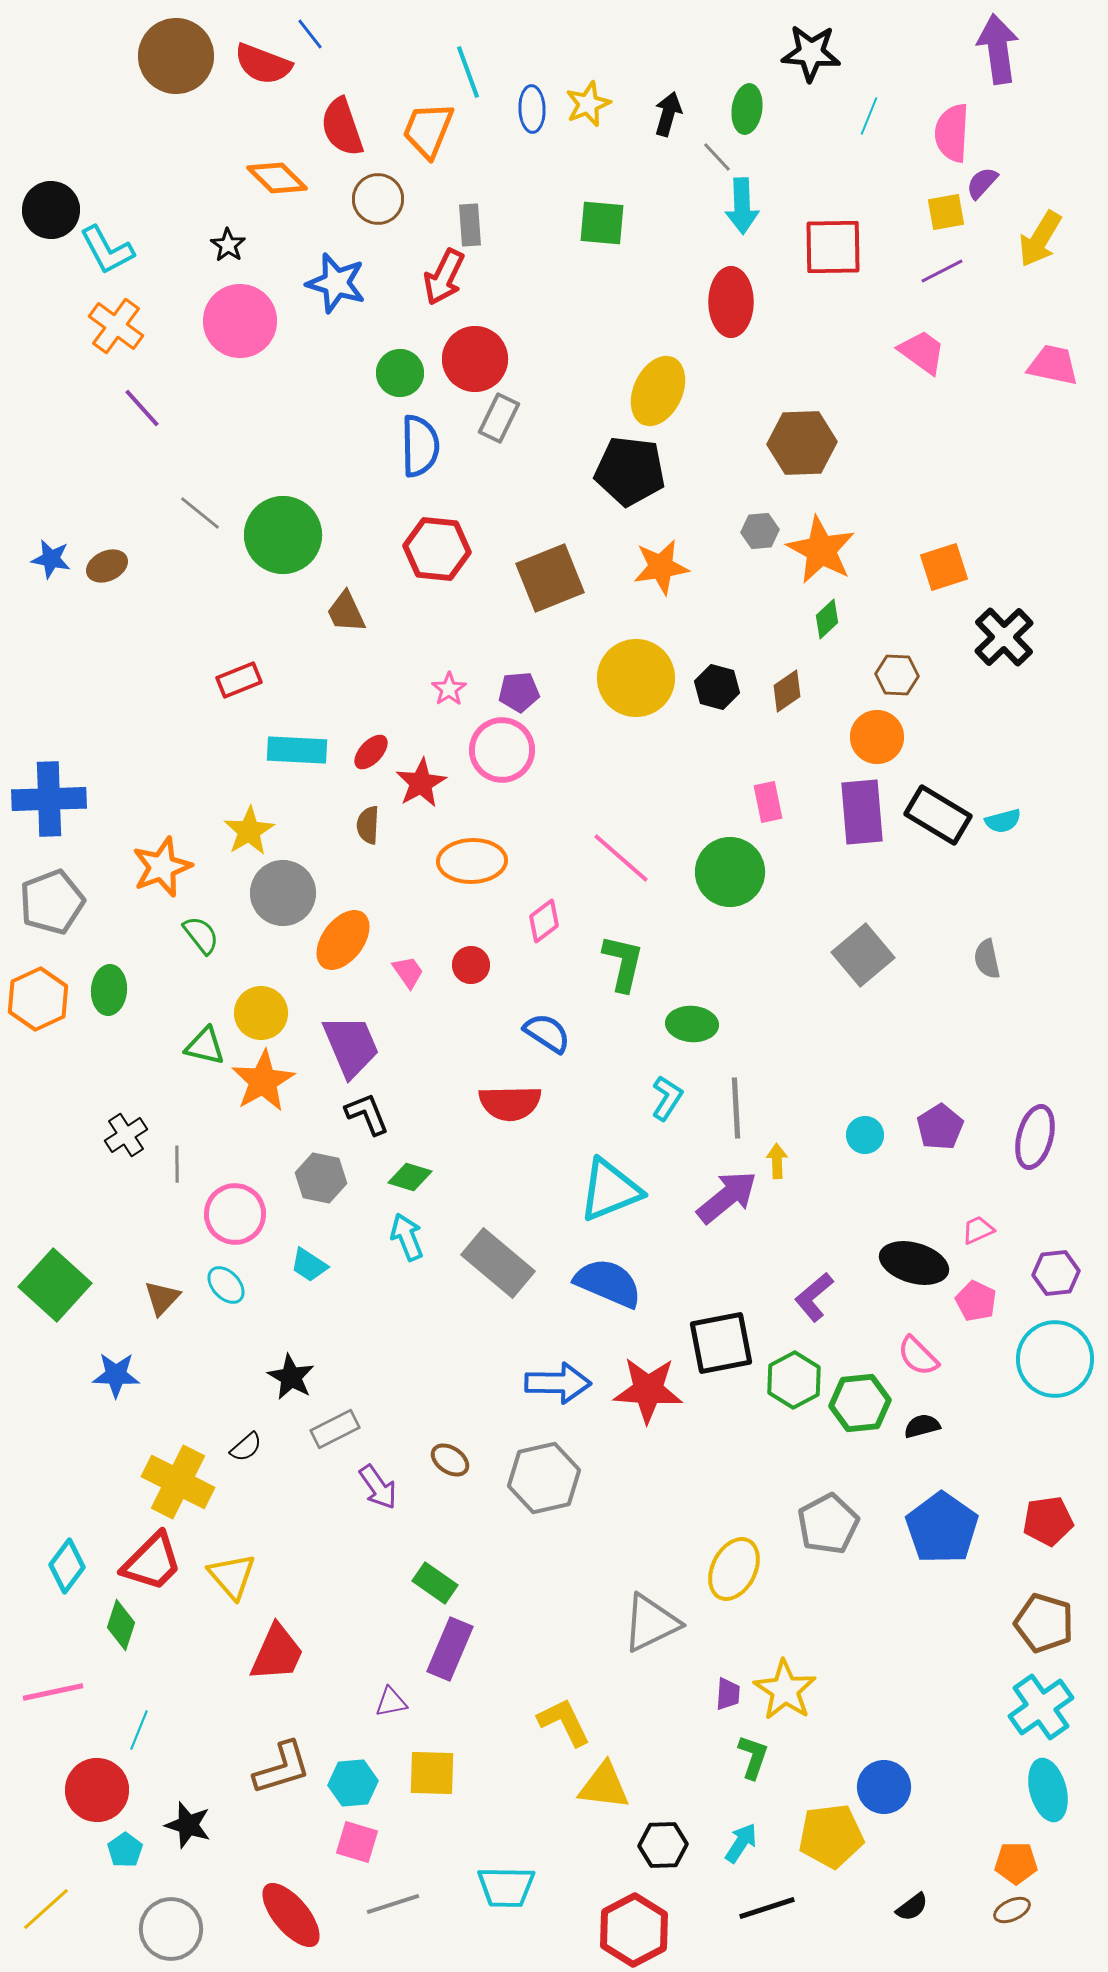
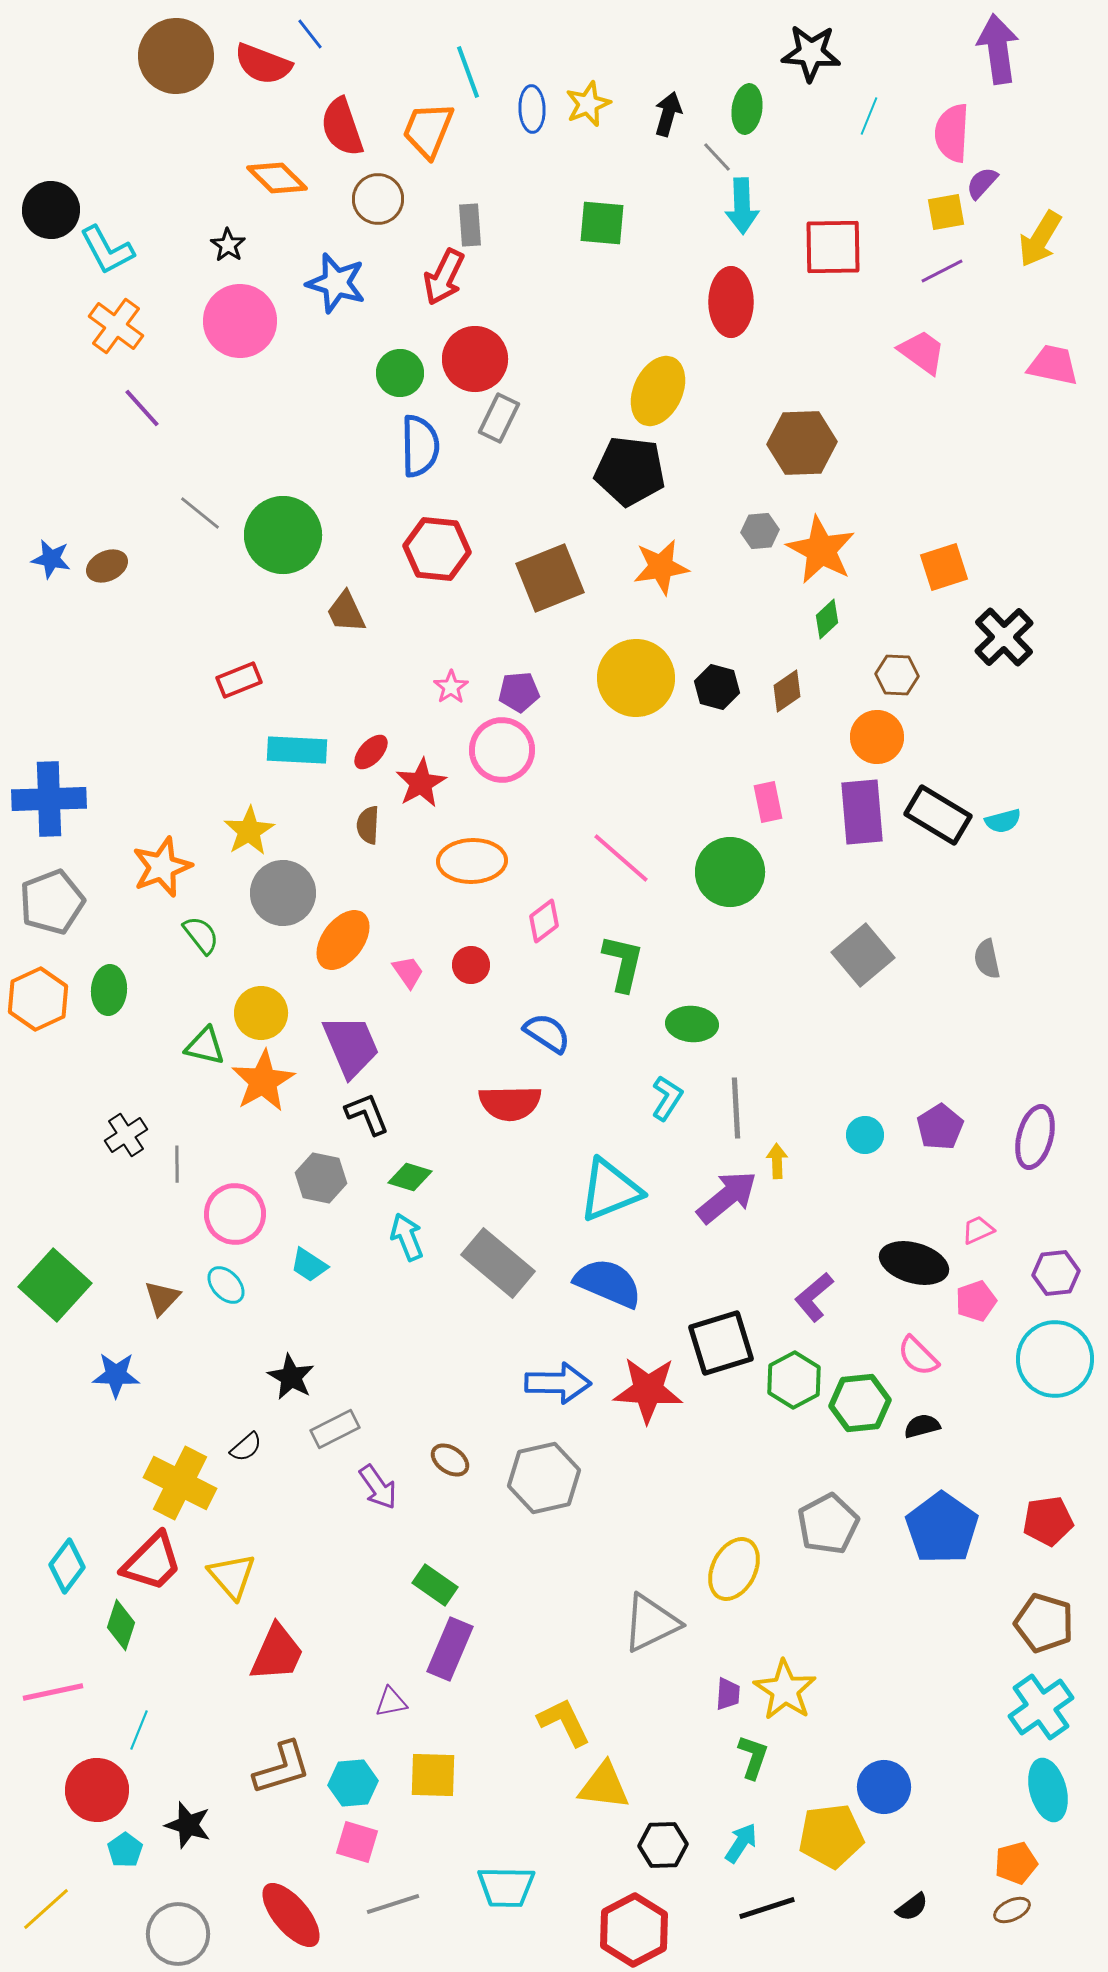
pink star at (449, 689): moved 2 px right, 2 px up
pink pentagon at (976, 1301): rotated 27 degrees clockwise
black square at (721, 1343): rotated 6 degrees counterclockwise
yellow cross at (178, 1482): moved 2 px right, 1 px down
green rectangle at (435, 1583): moved 2 px down
yellow square at (432, 1773): moved 1 px right, 2 px down
orange pentagon at (1016, 1863): rotated 15 degrees counterclockwise
gray circle at (171, 1929): moved 7 px right, 5 px down
